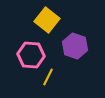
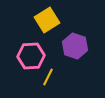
yellow square: rotated 20 degrees clockwise
pink hexagon: moved 1 px down; rotated 8 degrees counterclockwise
